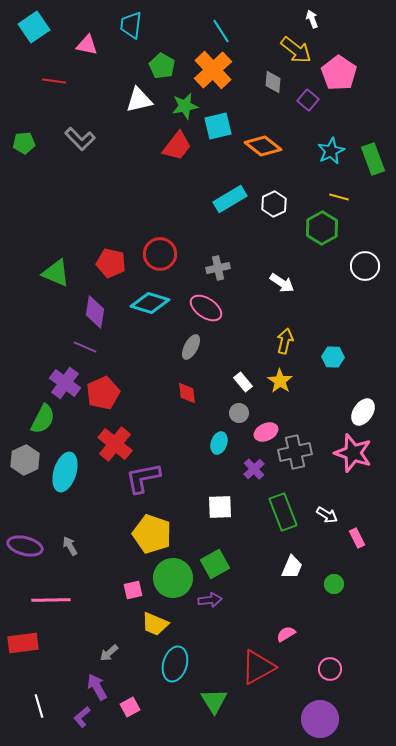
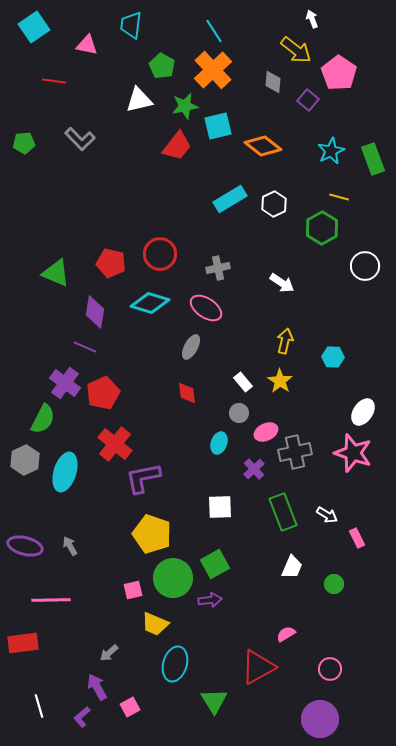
cyan line at (221, 31): moved 7 px left
